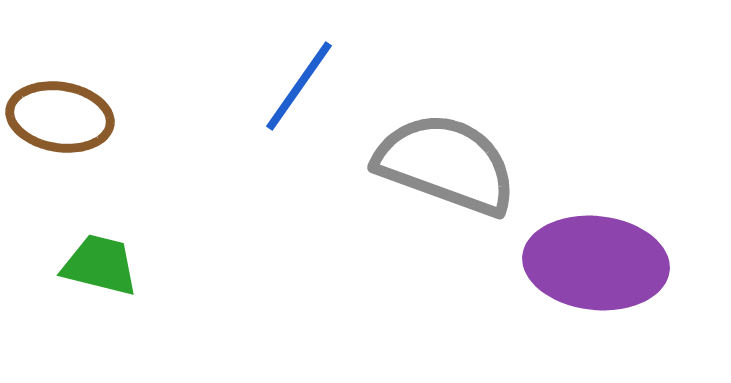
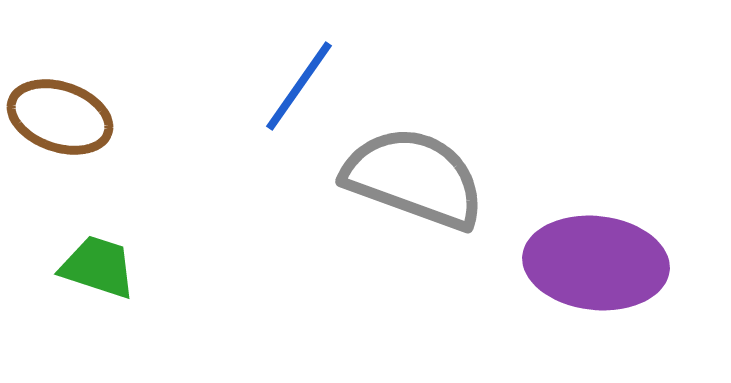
brown ellipse: rotated 10 degrees clockwise
gray semicircle: moved 32 px left, 14 px down
green trapezoid: moved 2 px left, 2 px down; rotated 4 degrees clockwise
